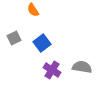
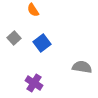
gray square: rotated 16 degrees counterclockwise
purple cross: moved 18 px left, 13 px down
